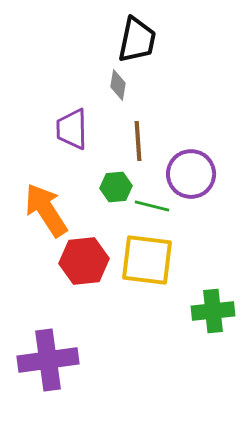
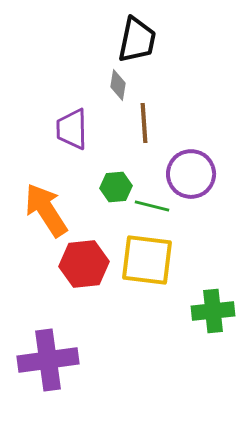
brown line: moved 6 px right, 18 px up
red hexagon: moved 3 px down
